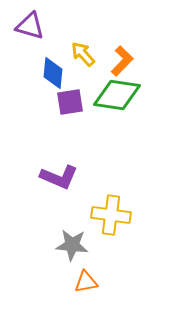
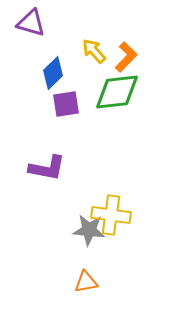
purple triangle: moved 1 px right, 3 px up
yellow arrow: moved 11 px right, 3 px up
orange L-shape: moved 4 px right, 4 px up
blue diamond: rotated 40 degrees clockwise
green diamond: moved 3 px up; rotated 15 degrees counterclockwise
purple square: moved 4 px left, 2 px down
purple L-shape: moved 12 px left, 9 px up; rotated 12 degrees counterclockwise
gray star: moved 17 px right, 15 px up
